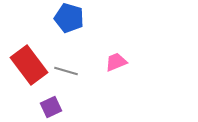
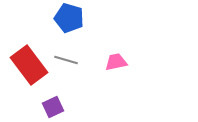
pink trapezoid: rotated 10 degrees clockwise
gray line: moved 11 px up
purple square: moved 2 px right
